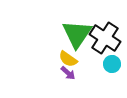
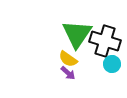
black cross: moved 3 px down; rotated 16 degrees counterclockwise
